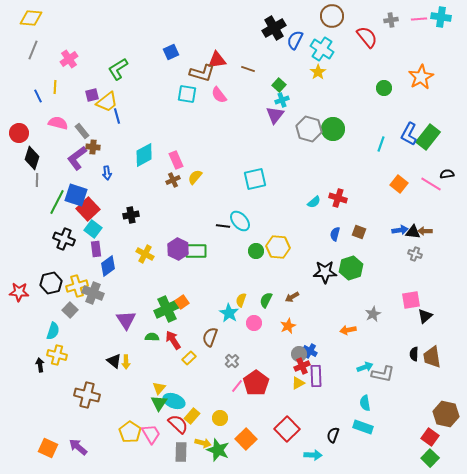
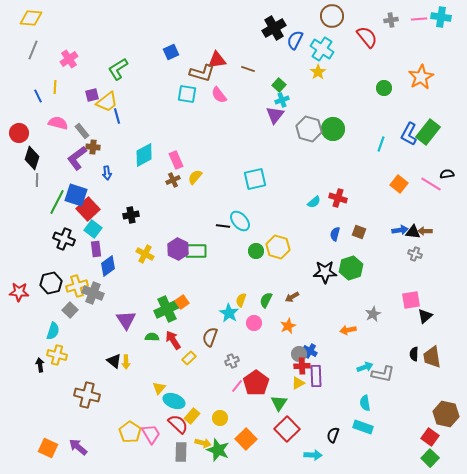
green rectangle at (428, 137): moved 5 px up
yellow hexagon at (278, 247): rotated 10 degrees clockwise
gray cross at (232, 361): rotated 24 degrees clockwise
red cross at (302, 366): rotated 21 degrees clockwise
green triangle at (159, 403): moved 120 px right
